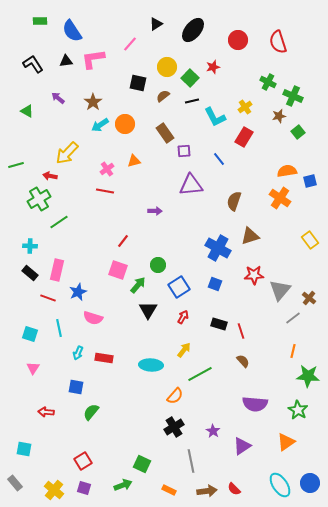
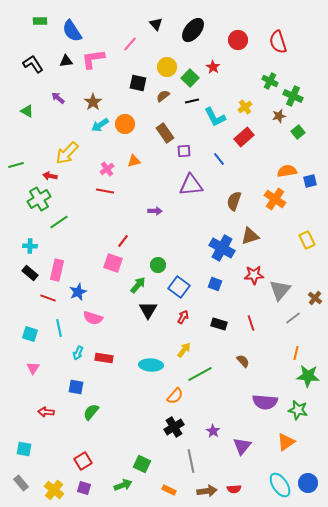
black triangle at (156, 24): rotated 40 degrees counterclockwise
red star at (213, 67): rotated 24 degrees counterclockwise
green cross at (268, 82): moved 2 px right, 1 px up
red rectangle at (244, 137): rotated 18 degrees clockwise
orange cross at (280, 198): moved 5 px left, 1 px down
yellow rectangle at (310, 240): moved 3 px left; rotated 12 degrees clockwise
blue cross at (218, 248): moved 4 px right
pink square at (118, 270): moved 5 px left, 7 px up
blue square at (179, 287): rotated 20 degrees counterclockwise
brown cross at (309, 298): moved 6 px right
red line at (241, 331): moved 10 px right, 8 px up
orange line at (293, 351): moved 3 px right, 2 px down
purple semicircle at (255, 404): moved 10 px right, 2 px up
green star at (298, 410): rotated 18 degrees counterclockwise
purple triangle at (242, 446): rotated 18 degrees counterclockwise
gray rectangle at (15, 483): moved 6 px right
blue circle at (310, 483): moved 2 px left
red semicircle at (234, 489): rotated 48 degrees counterclockwise
